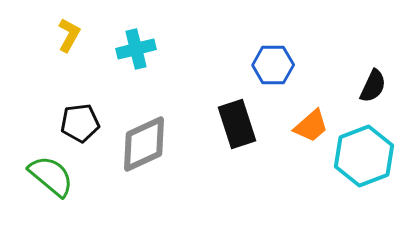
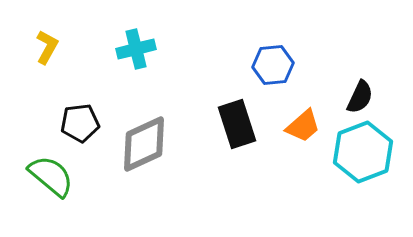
yellow L-shape: moved 22 px left, 12 px down
blue hexagon: rotated 6 degrees counterclockwise
black semicircle: moved 13 px left, 11 px down
orange trapezoid: moved 8 px left
cyan hexagon: moved 1 px left, 4 px up
